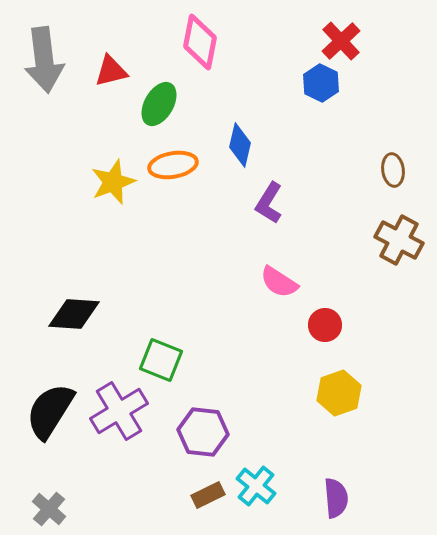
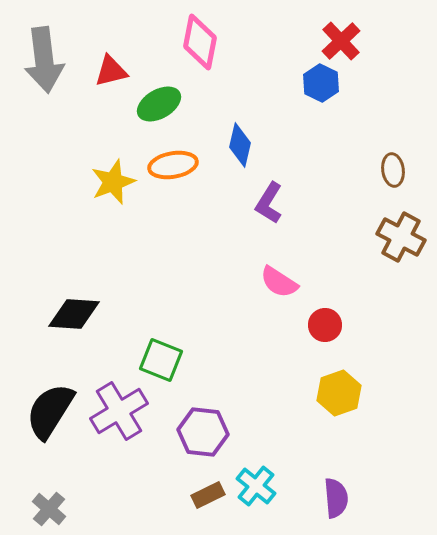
green ellipse: rotated 30 degrees clockwise
brown cross: moved 2 px right, 3 px up
